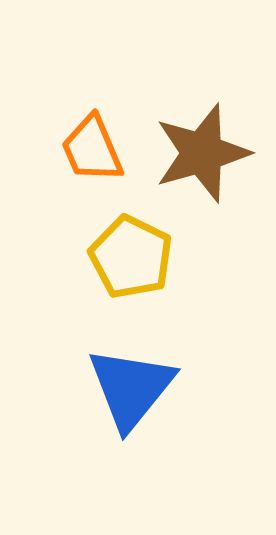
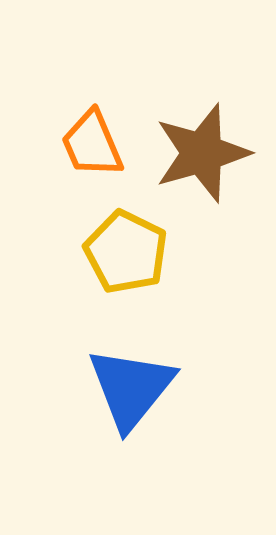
orange trapezoid: moved 5 px up
yellow pentagon: moved 5 px left, 5 px up
